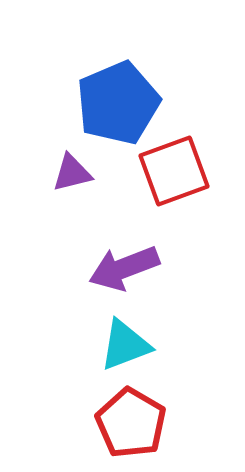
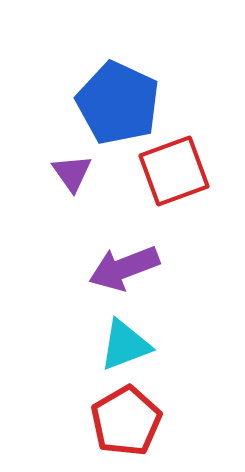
blue pentagon: rotated 24 degrees counterclockwise
purple triangle: rotated 51 degrees counterclockwise
red pentagon: moved 5 px left, 2 px up; rotated 12 degrees clockwise
